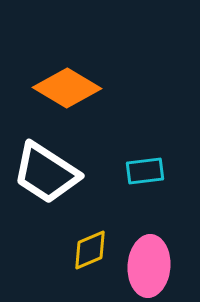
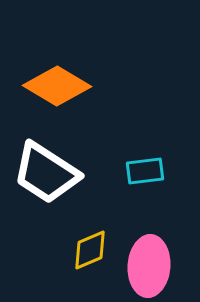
orange diamond: moved 10 px left, 2 px up
